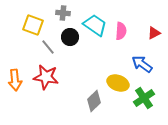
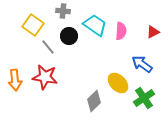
gray cross: moved 2 px up
yellow square: rotated 15 degrees clockwise
red triangle: moved 1 px left, 1 px up
black circle: moved 1 px left, 1 px up
red star: moved 1 px left
yellow ellipse: rotated 25 degrees clockwise
